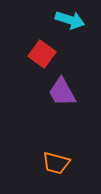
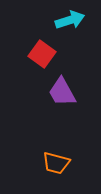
cyan arrow: rotated 36 degrees counterclockwise
